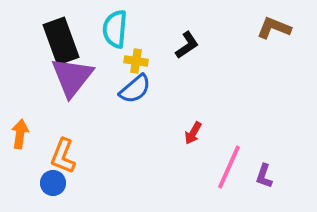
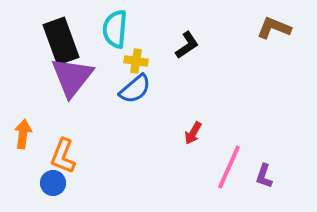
orange arrow: moved 3 px right
